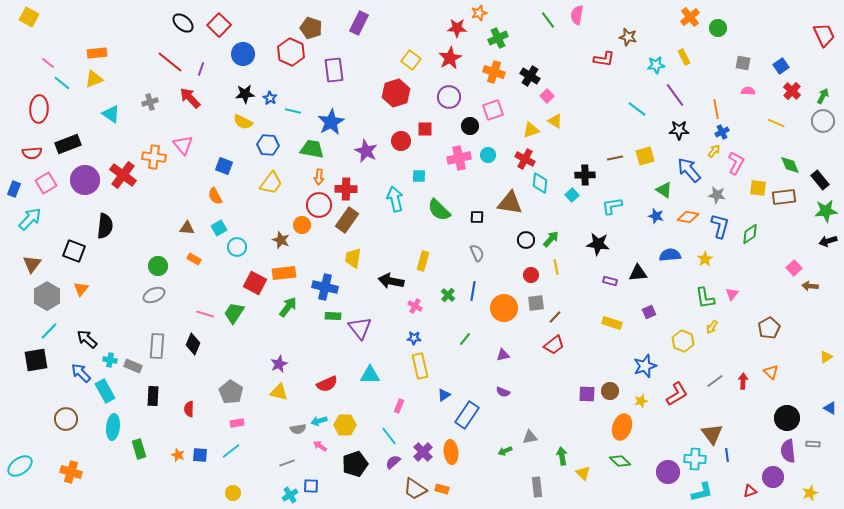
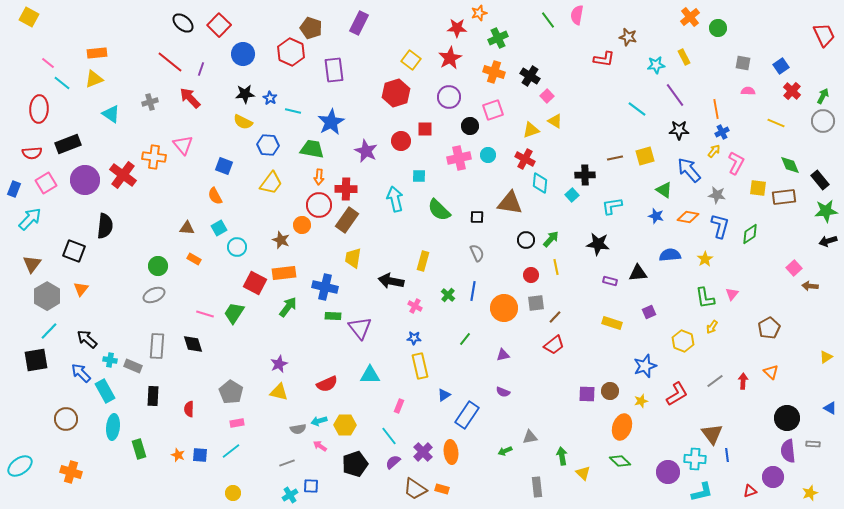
black diamond at (193, 344): rotated 40 degrees counterclockwise
